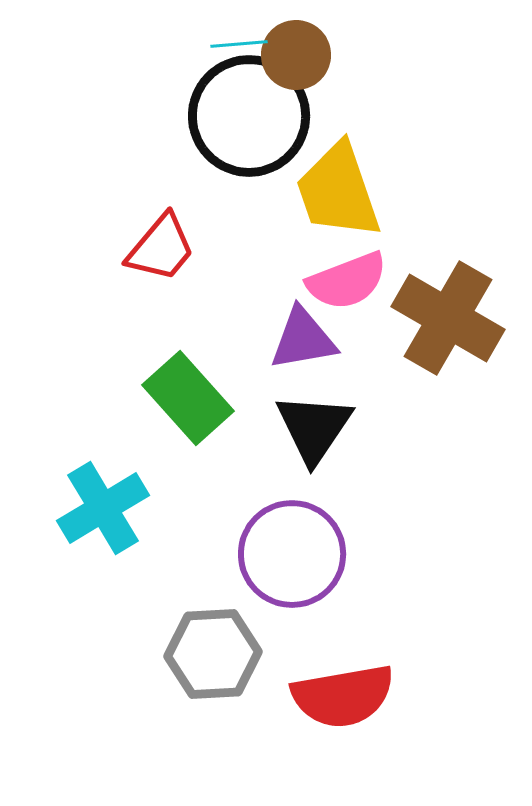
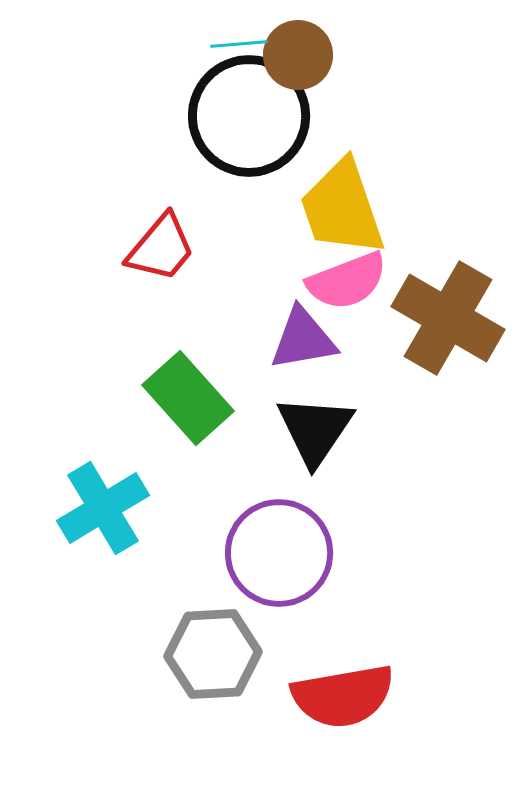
brown circle: moved 2 px right
yellow trapezoid: moved 4 px right, 17 px down
black triangle: moved 1 px right, 2 px down
purple circle: moved 13 px left, 1 px up
